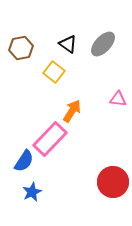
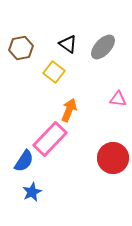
gray ellipse: moved 3 px down
orange arrow: moved 3 px left, 1 px up; rotated 10 degrees counterclockwise
red circle: moved 24 px up
